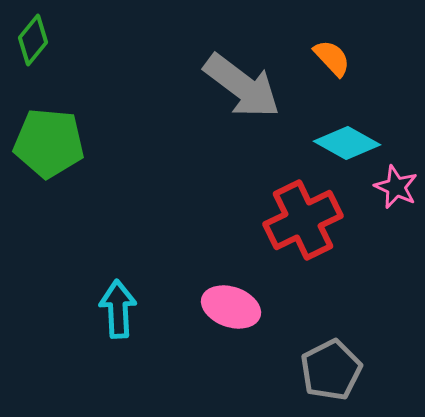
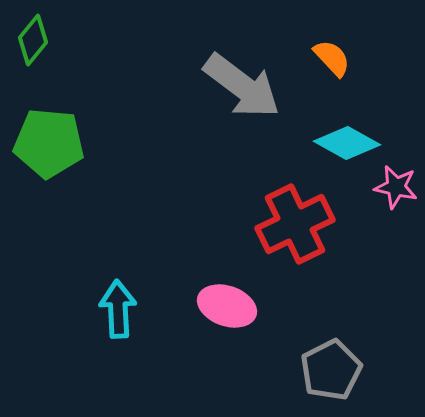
pink star: rotated 12 degrees counterclockwise
red cross: moved 8 px left, 4 px down
pink ellipse: moved 4 px left, 1 px up
